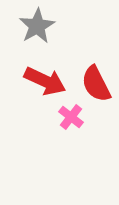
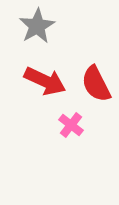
pink cross: moved 8 px down
